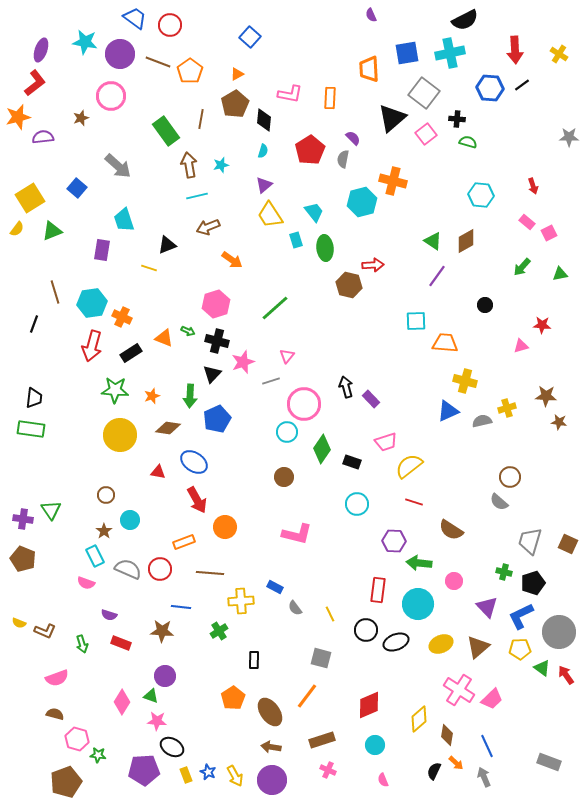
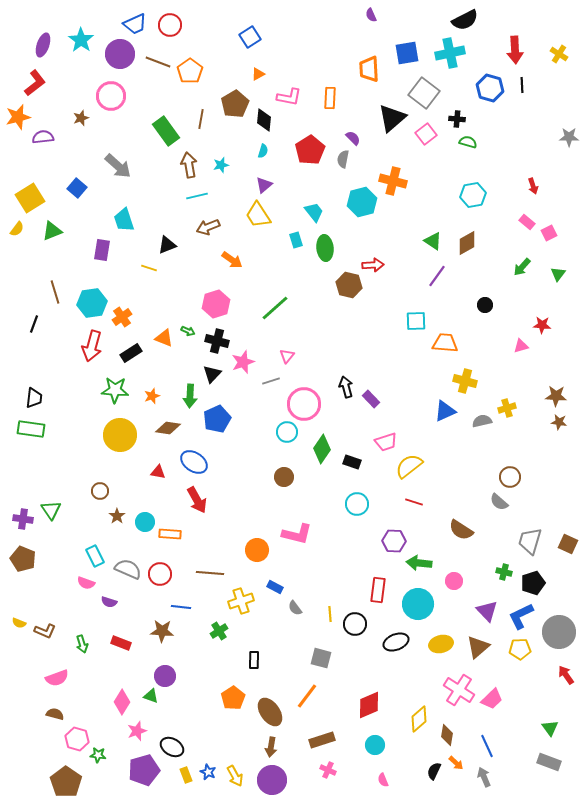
blue trapezoid at (135, 18): moved 6 px down; rotated 120 degrees clockwise
blue square at (250, 37): rotated 15 degrees clockwise
cyan star at (85, 42): moved 4 px left, 2 px up; rotated 25 degrees clockwise
purple ellipse at (41, 50): moved 2 px right, 5 px up
orange triangle at (237, 74): moved 21 px right
black line at (522, 85): rotated 56 degrees counterclockwise
blue hexagon at (490, 88): rotated 12 degrees clockwise
pink L-shape at (290, 94): moved 1 px left, 3 px down
cyan hexagon at (481, 195): moved 8 px left; rotated 15 degrees counterclockwise
yellow trapezoid at (270, 215): moved 12 px left
brown diamond at (466, 241): moved 1 px right, 2 px down
green triangle at (560, 274): moved 2 px left; rotated 42 degrees counterclockwise
orange cross at (122, 317): rotated 30 degrees clockwise
brown star at (546, 396): moved 10 px right
blue triangle at (448, 411): moved 3 px left
brown circle at (106, 495): moved 6 px left, 4 px up
cyan circle at (130, 520): moved 15 px right, 2 px down
orange circle at (225, 527): moved 32 px right, 23 px down
brown semicircle at (451, 530): moved 10 px right
brown star at (104, 531): moved 13 px right, 15 px up
orange rectangle at (184, 542): moved 14 px left, 8 px up; rotated 25 degrees clockwise
red circle at (160, 569): moved 5 px down
yellow cross at (241, 601): rotated 15 degrees counterclockwise
purple triangle at (487, 607): moved 4 px down
yellow line at (330, 614): rotated 21 degrees clockwise
purple semicircle at (109, 615): moved 13 px up
black circle at (366, 630): moved 11 px left, 6 px up
yellow ellipse at (441, 644): rotated 10 degrees clockwise
green triangle at (542, 668): moved 8 px right, 60 px down; rotated 18 degrees clockwise
pink star at (157, 721): moved 20 px left, 10 px down; rotated 24 degrees counterclockwise
brown arrow at (271, 747): rotated 90 degrees counterclockwise
purple pentagon at (144, 770): rotated 12 degrees counterclockwise
brown pentagon at (66, 782): rotated 16 degrees counterclockwise
